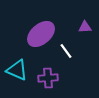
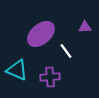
purple cross: moved 2 px right, 1 px up
